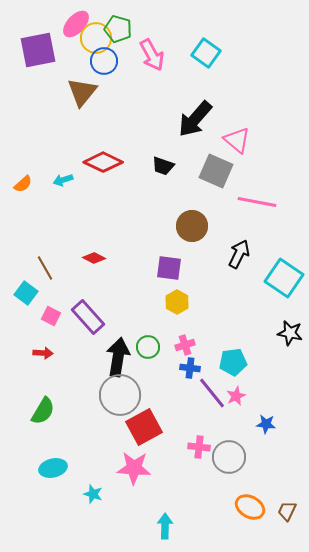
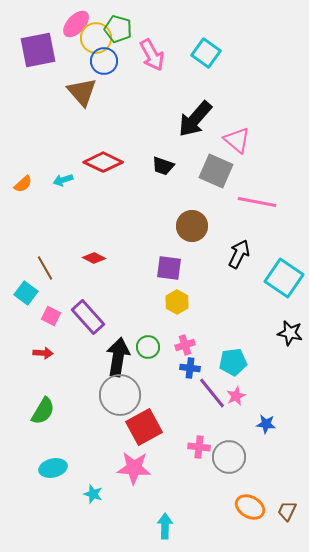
brown triangle at (82, 92): rotated 20 degrees counterclockwise
